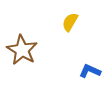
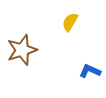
brown star: rotated 24 degrees clockwise
